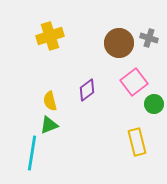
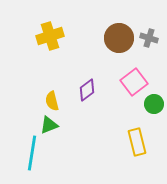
brown circle: moved 5 px up
yellow semicircle: moved 2 px right
